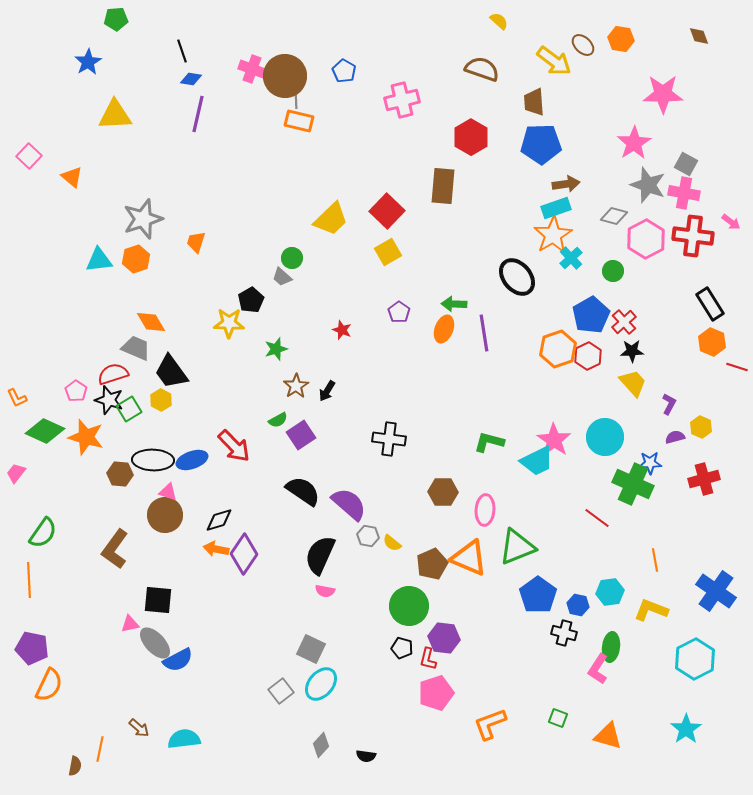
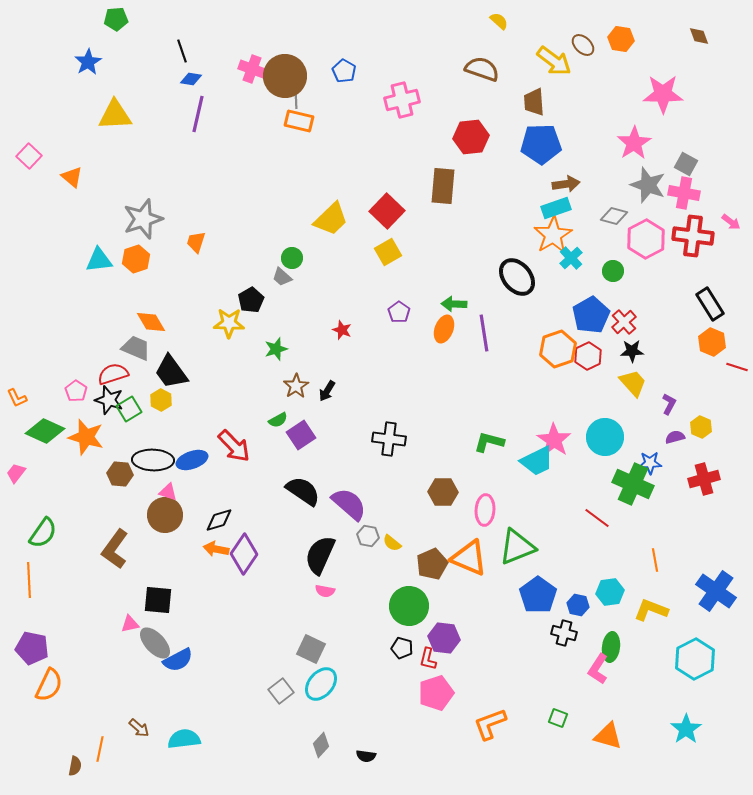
red hexagon at (471, 137): rotated 24 degrees clockwise
